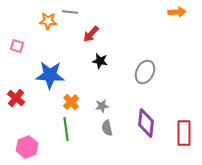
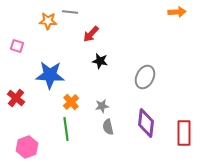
gray ellipse: moved 5 px down
gray semicircle: moved 1 px right, 1 px up
